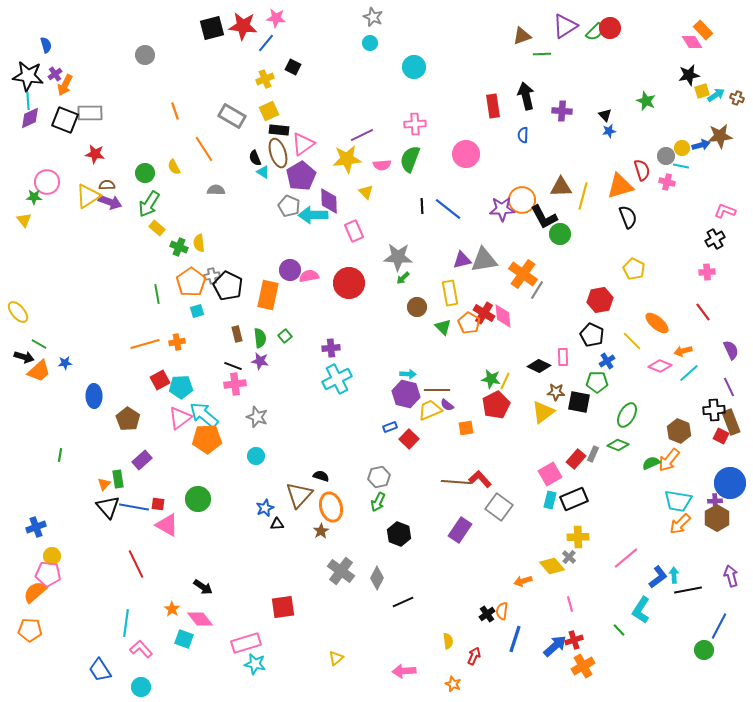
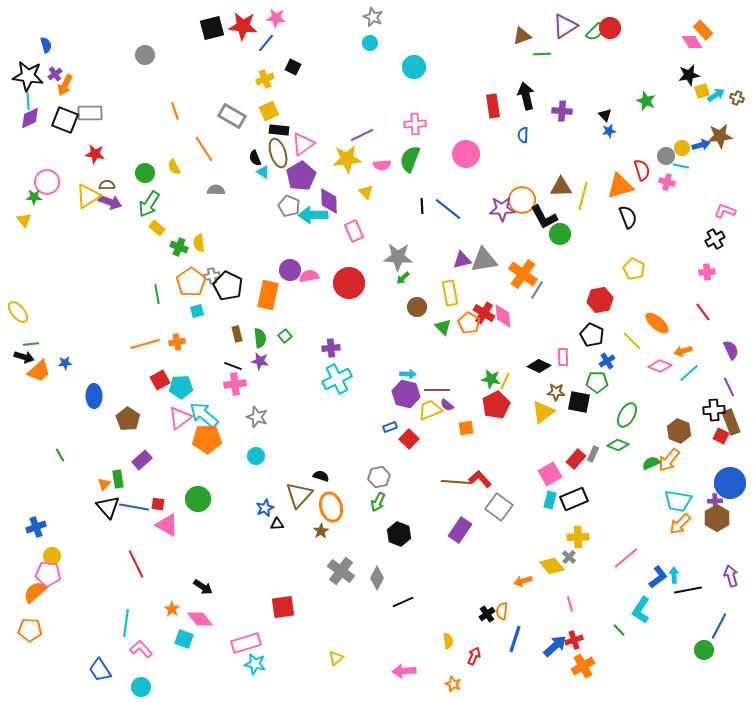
green line at (39, 344): moved 8 px left; rotated 35 degrees counterclockwise
green line at (60, 455): rotated 40 degrees counterclockwise
